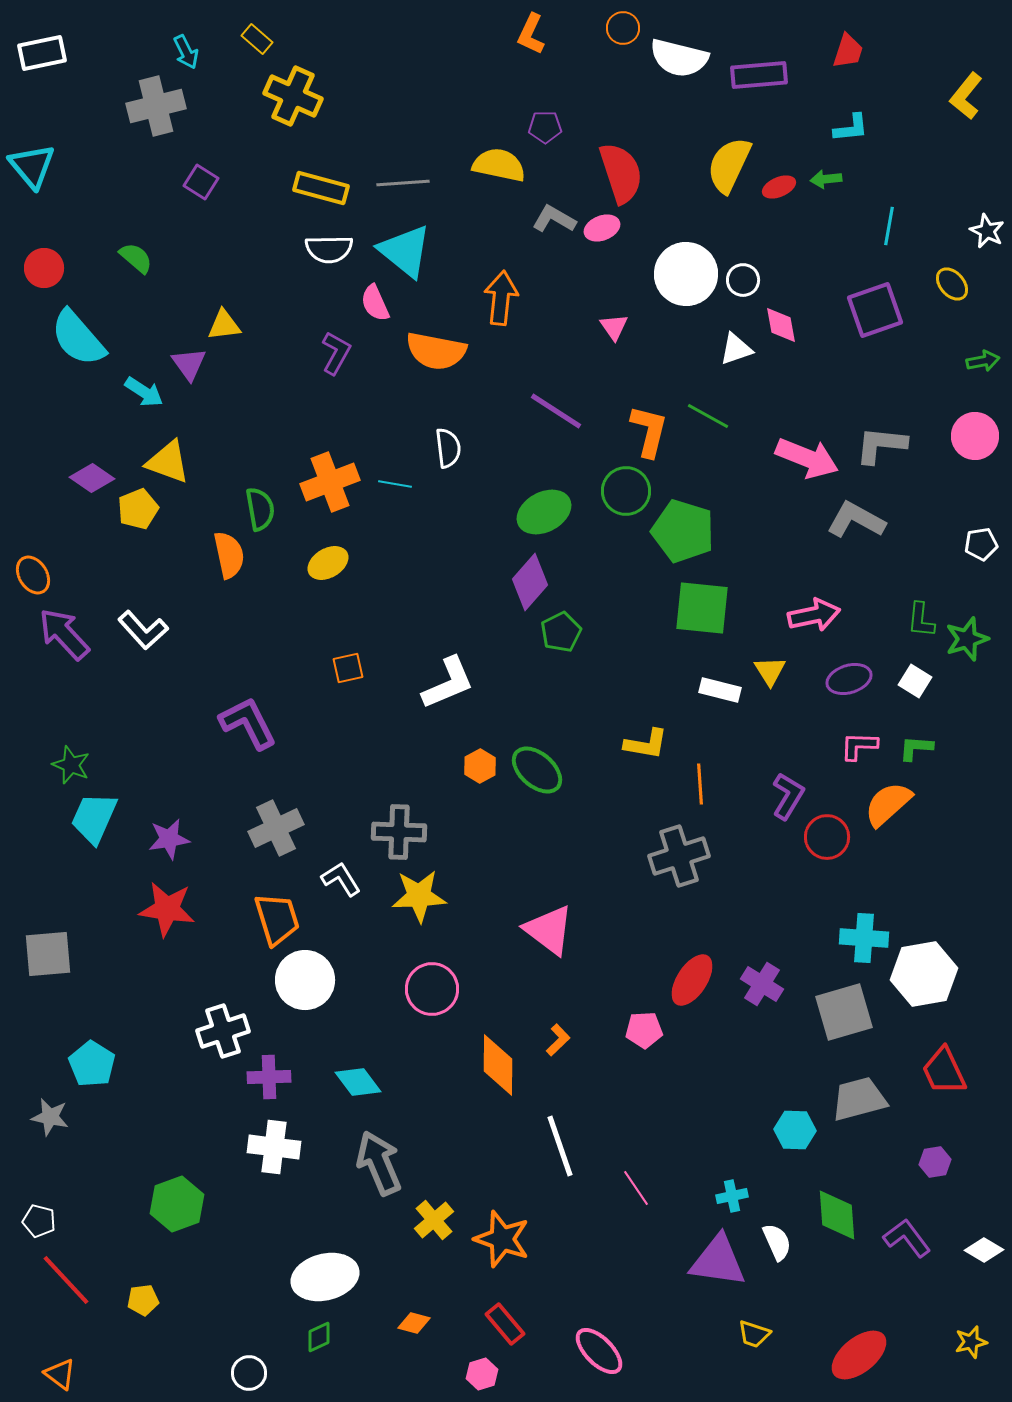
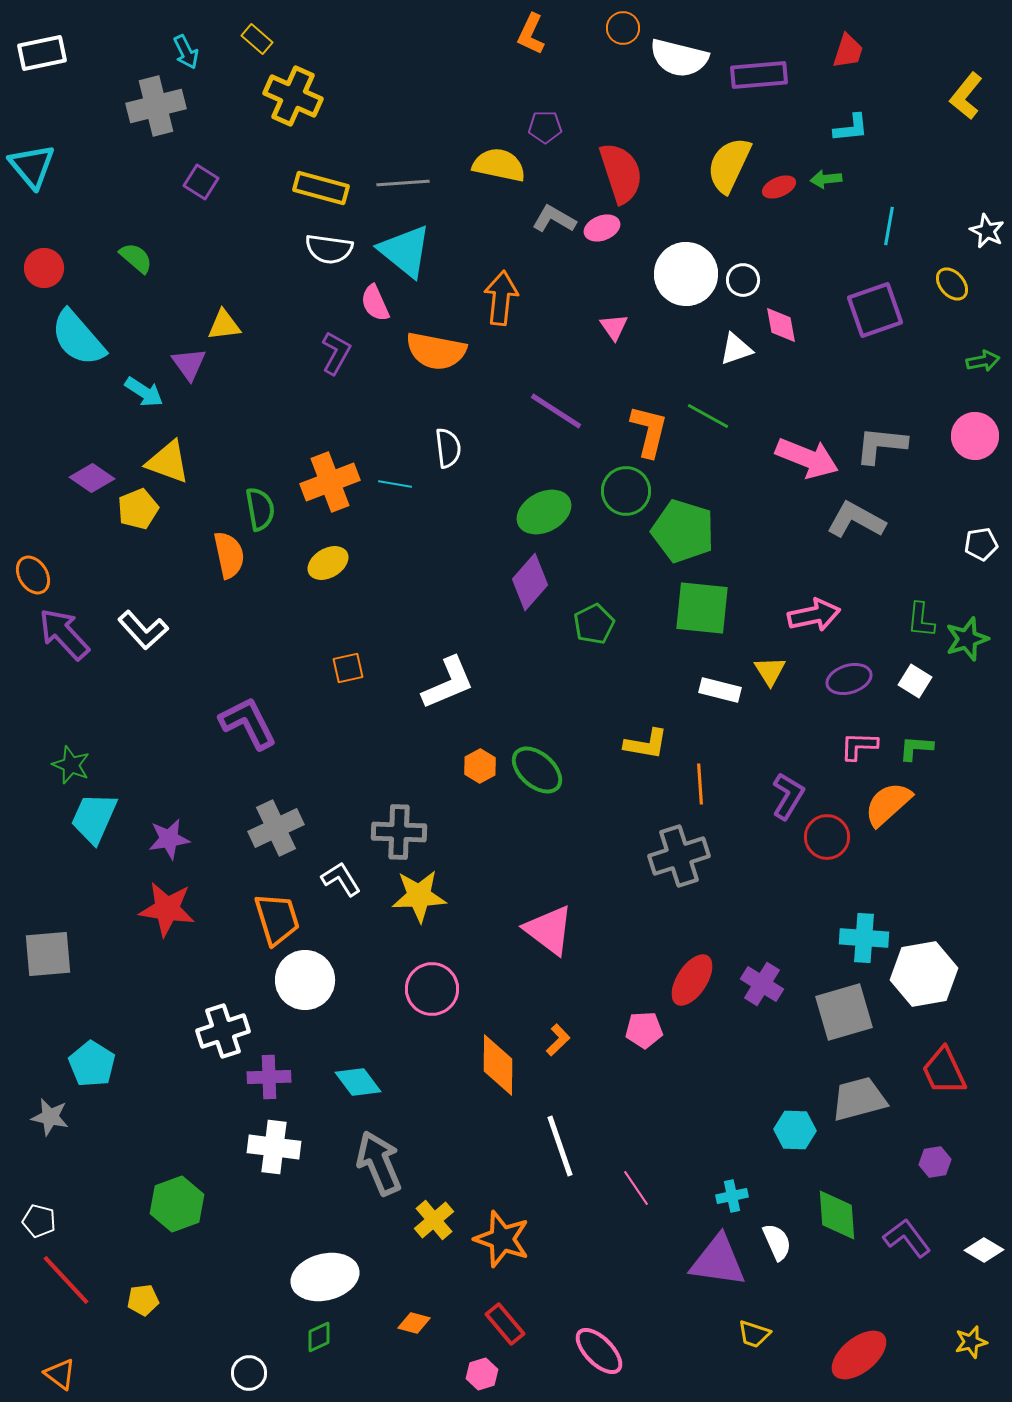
white semicircle at (329, 249): rotated 9 degrees clockwise
green pentagon at (561, 632): moved 33 px right, 8 px up
